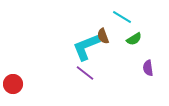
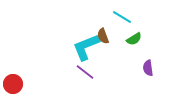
purple line: moved 1 px up
